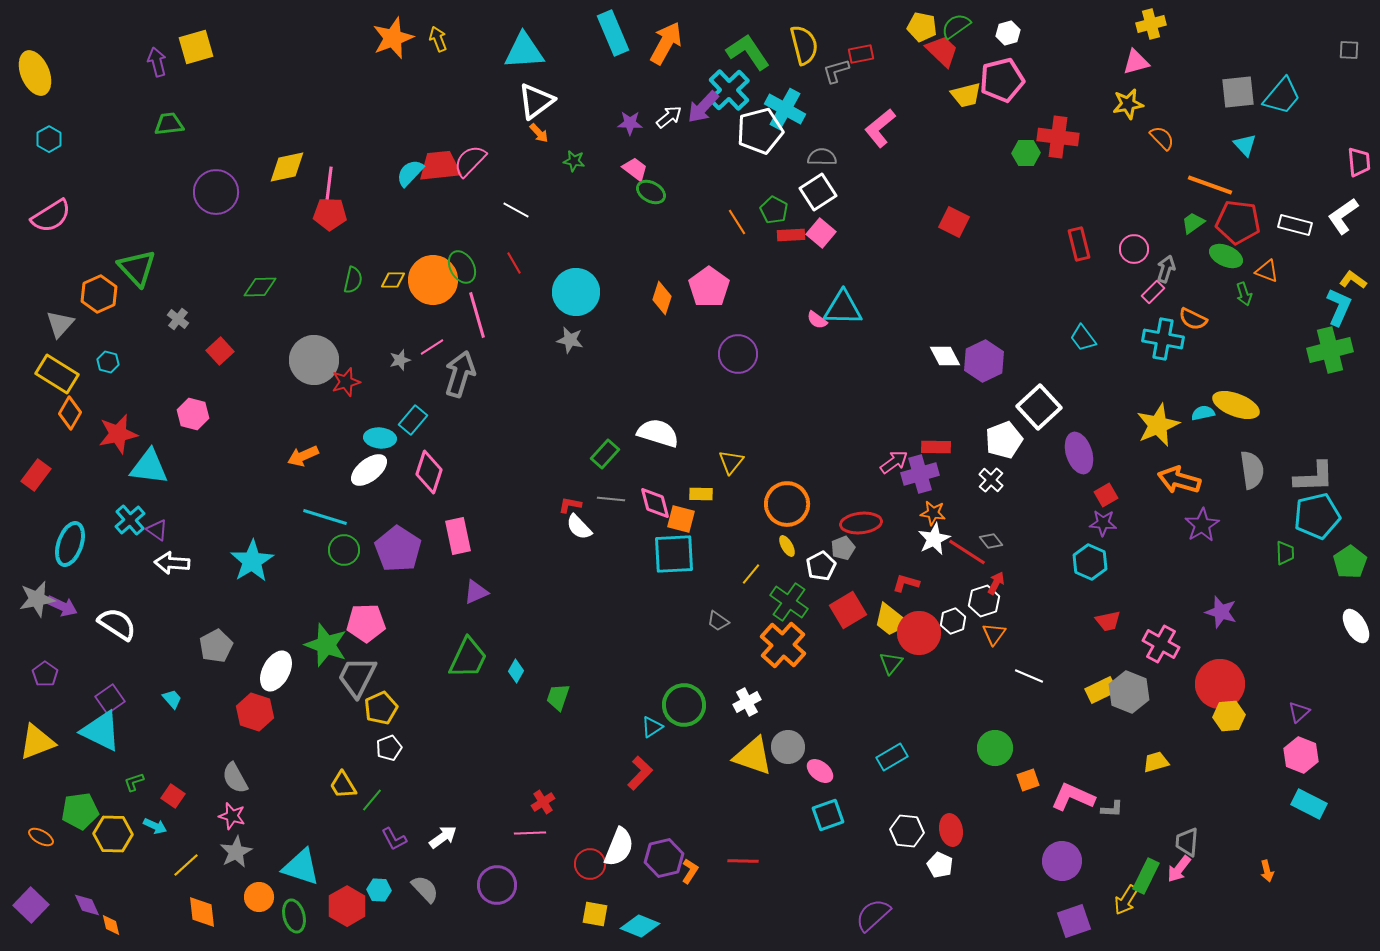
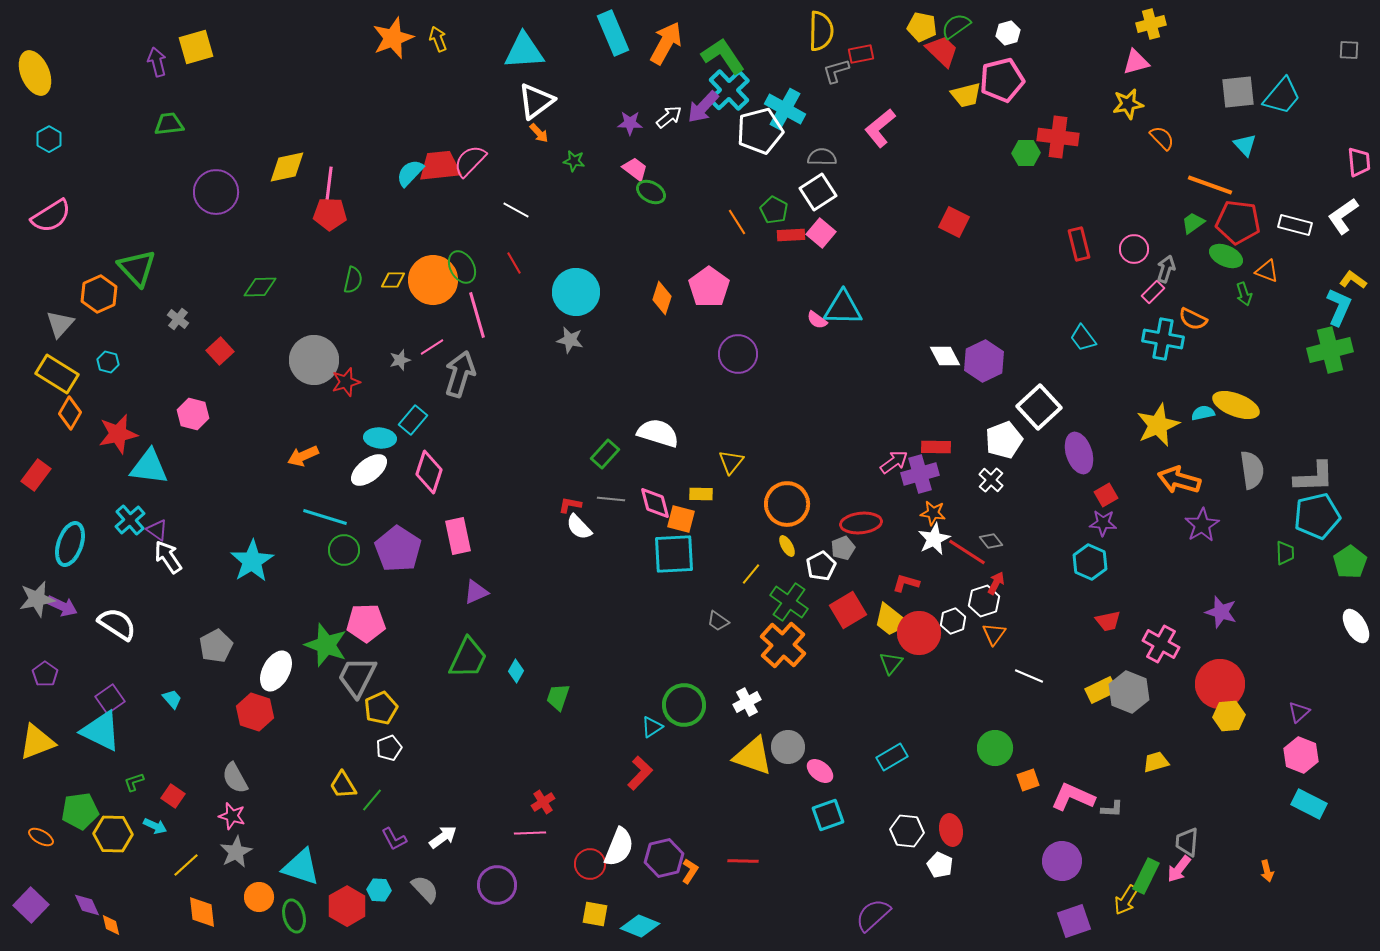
yellow semicircle at (804, 45): moved 17 px right, 14 px up; rotated 15 degrees clockwise
green L-shape at (748, 52): moved 25 px left, 4 px down
white arrow at (172, 563): moved 4 px left, 6 px up; rotated 52 degrees clockwise
